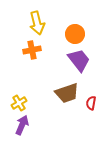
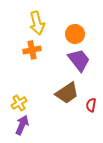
brown trapezoid: rotated 15 degrees counterclockwise
red semicircle: moved 2 px down
